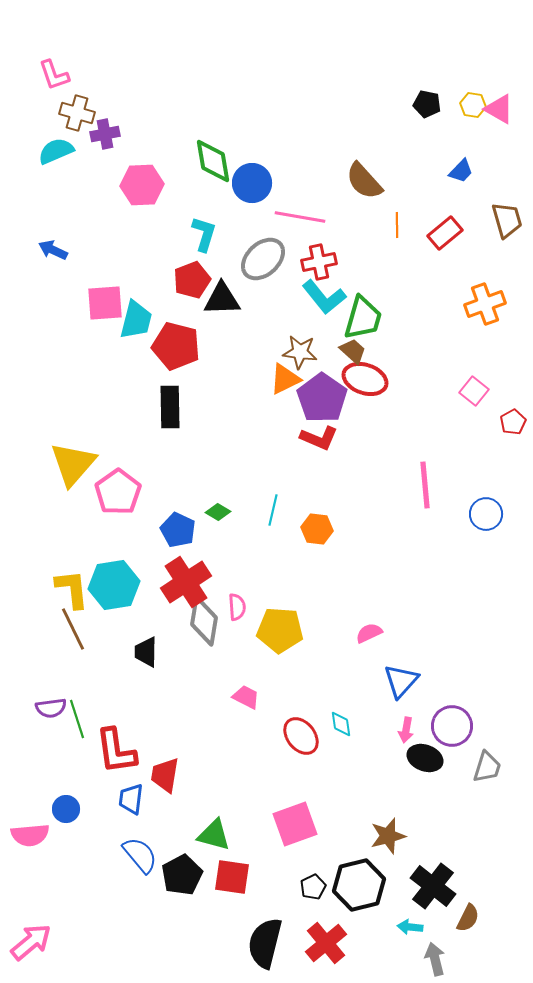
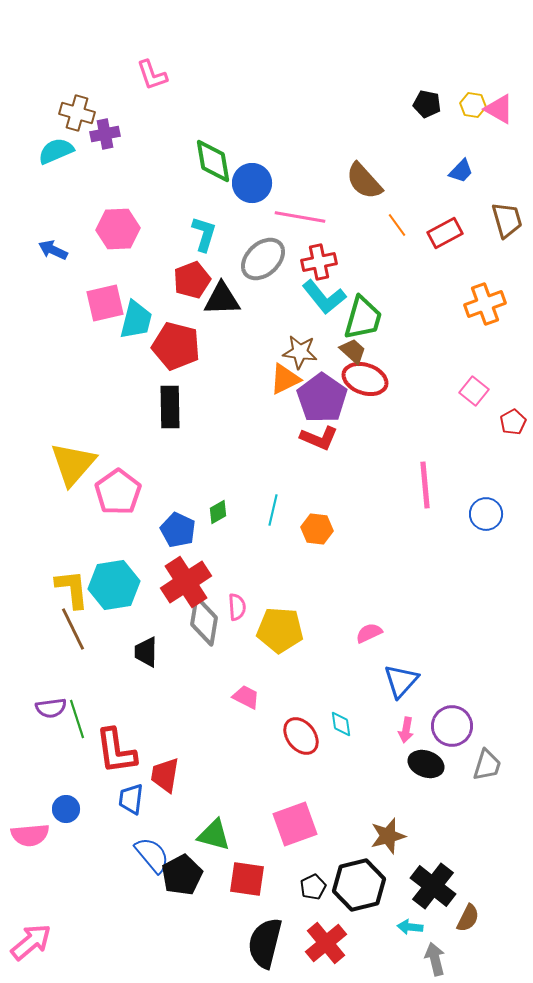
pink L-shape at (54, 75): moved 98 px right
pink hexagon at (142, 185): moved 24 px left, 44 px down
orange line at (397, 225): rotated 35 degrees counterclockwise
red rectangle at (445, 233): rotated 12 degrees clockwise
pink square at (105, 303): rotated 9 degrees counterclockwise
green diamond at (218, 512): rotated 60 degrees counterclockwise
black ellipse at (425, 758): moved 1 px right, 6 px down
gray trapezoid at (487, 767): moved 2 px up
blue semicircle at (140, 855): moved 12 px right
red square at (232, 877): moved 15 px right, 2 px down
